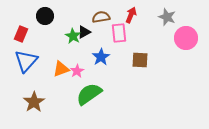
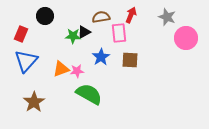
green star: rotated 28 degrees counterclockwise
brown square: moved 10 px left
pink star: rotated 24 degrees clockwise
green semicircle: rotated 64 degrees clockwise
